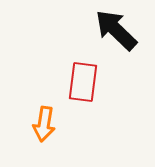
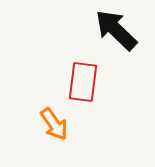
orange arrow: moved 10 px right; rotated 44 degrees counterclockwise
